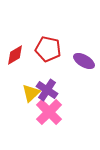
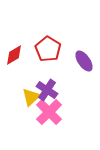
red pentagon: rotated 20 degrees clockwise
red diamond: moved 1 px left
purple ellipse: rotated 25 degrees clockwise
yellow triangle: moved 4 px down
